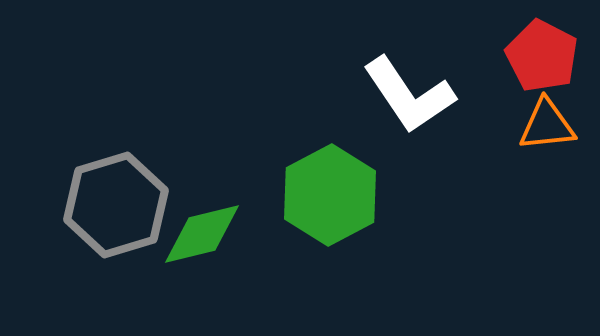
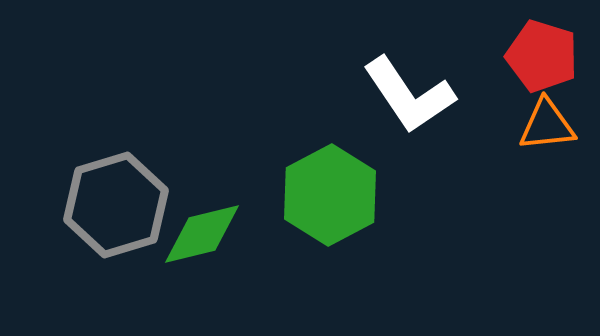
red pentagon: rotated 10 degrees counterclockwise
